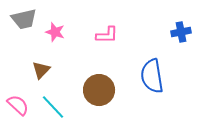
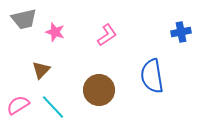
pink L-shape: rotated 35 degrees counterclockwise
pink semicircle: rotated 75 degrees counterclockwise
